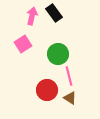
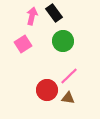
green circle: moved 5 px right, 13 px up
pink line: rotated 60 degrees clockwise
brown triangle: moved 2 px left; rotated 24 degrees counterclockwise
